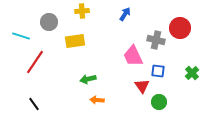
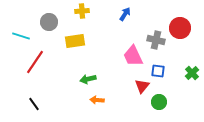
red triangle: rotated 14 degrees clockwise
